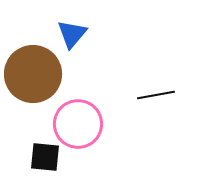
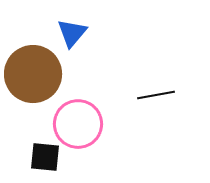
blue triangle: moved 1 px up
